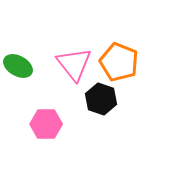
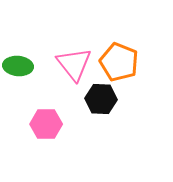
green ellipse: rotated 24 degrees counterclockwise
black hexagon: rotated 16 degrees counterclockwise
